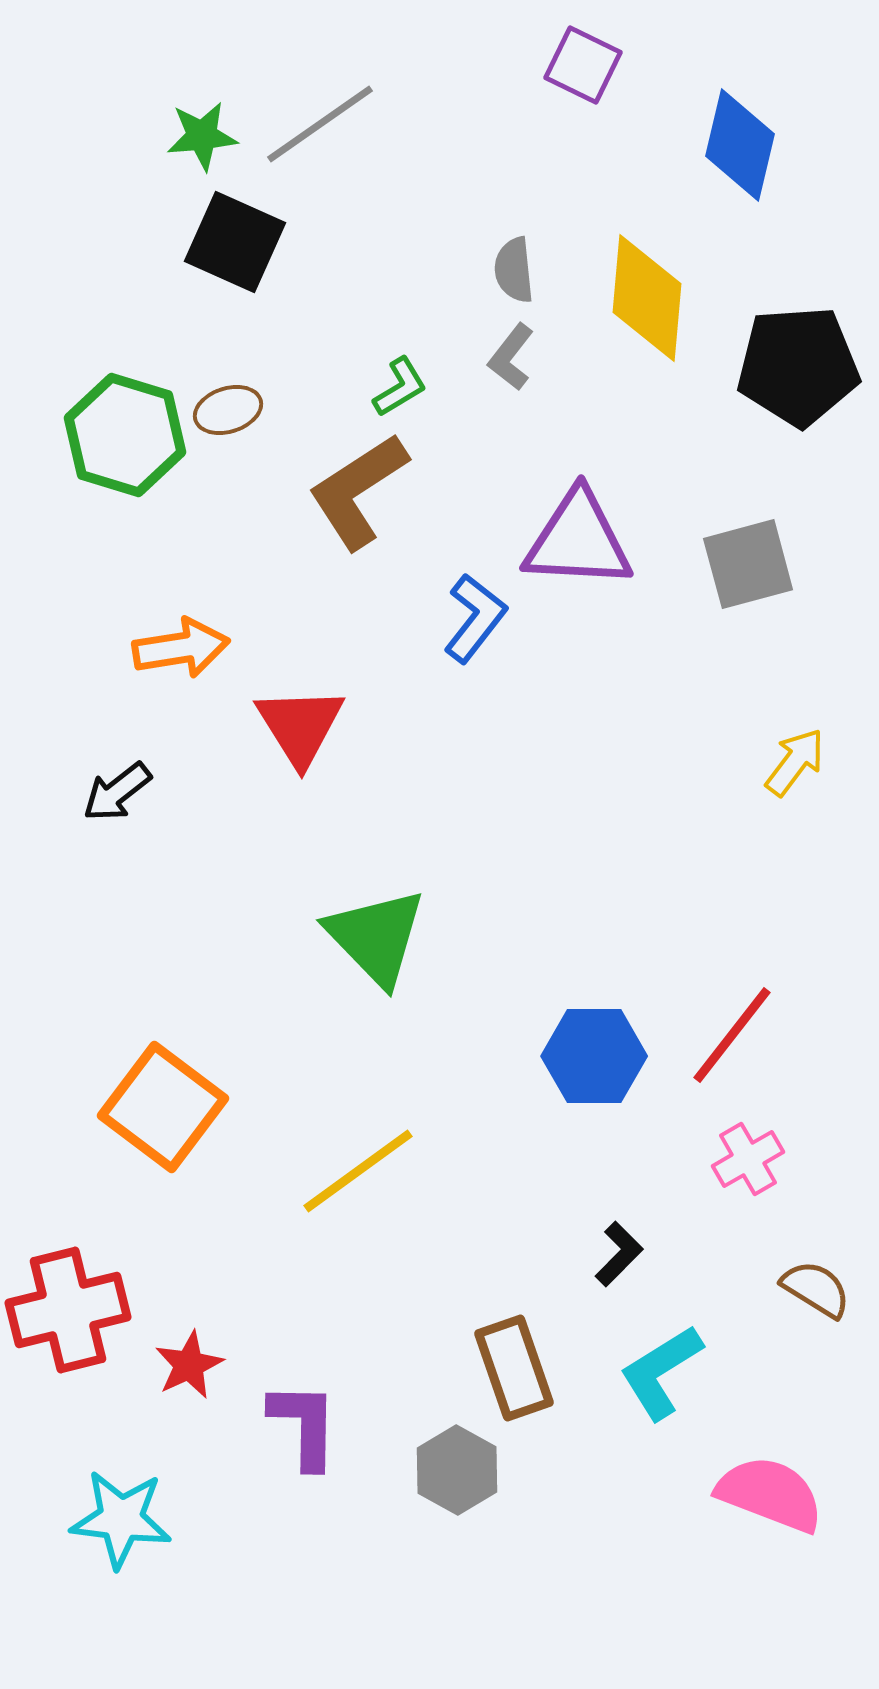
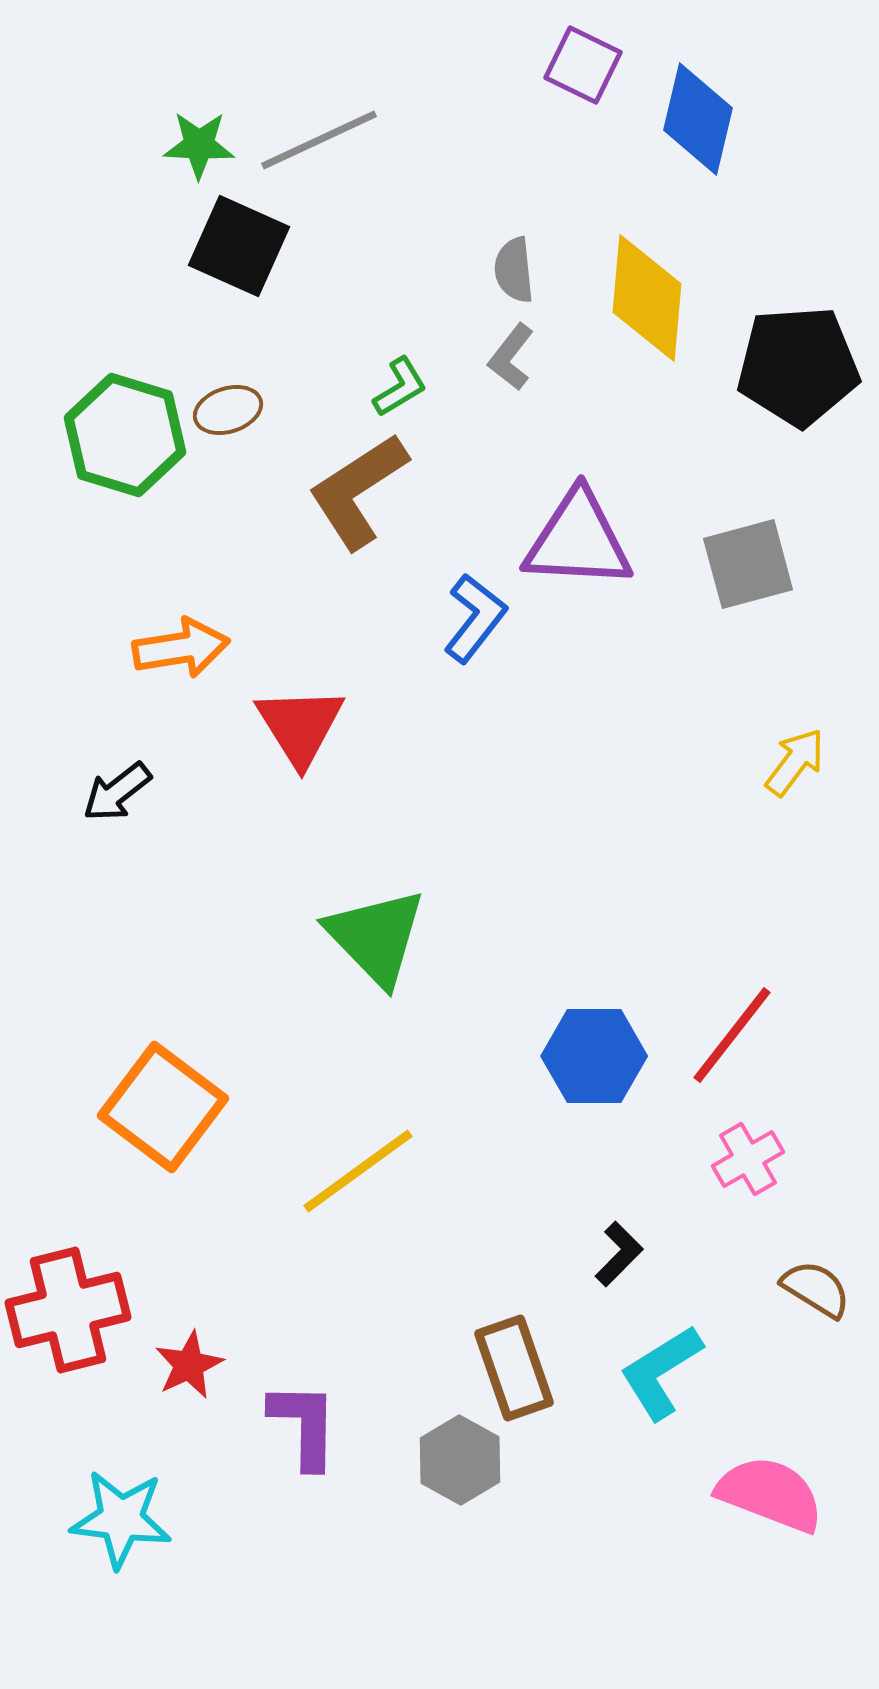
gray line: moved 1 px left, 16 px down; rotated 10 degrees clockwise
green star: moved 3 px left, 9 px down; rotated 8 degrees clockwise
blue diamond: moved 42 px left, 26 px up
black square: moved 4 px right, 4 px down
gray hexagon: moved 3 px right, 10 px up
